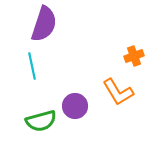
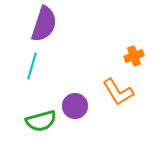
cyan line: rotated 28 degrees clockwise
